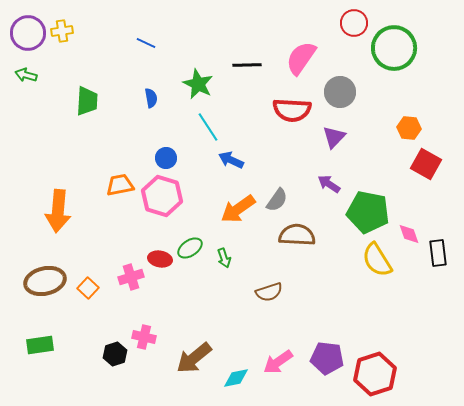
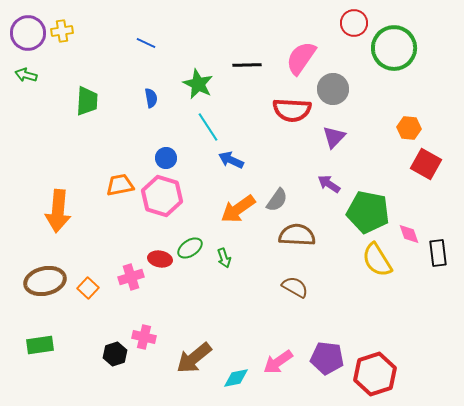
gray circle at (340, 92): moved 7 px left, 3 px up
brown semicircle at (269, 292): moved 26 px right, 5 px up; rotated 132 degrees counterclockwise
